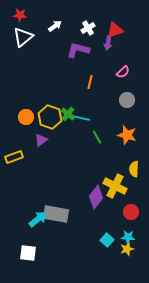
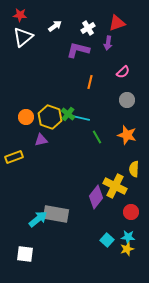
red triangle: moved 2 px right, 7 px up
purple triangle: rotated 24 degrees clockwise
white square: moved 3 px left, 1 px down
